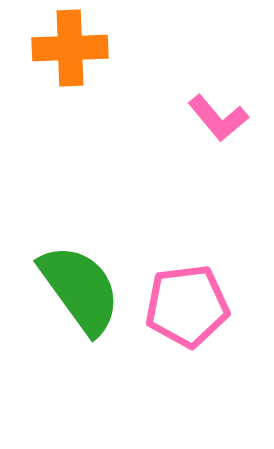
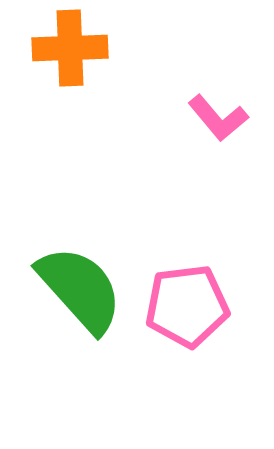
green semicircle: rotated 6 degrees counterclockwise
